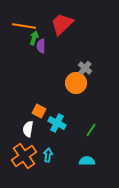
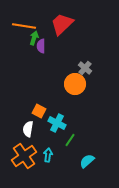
orange circle: moved 1 px left, 1 px down
green line: moved 21 px left, 10 px down
cyan semicircle: rotated 42 degrees counterclockwise
